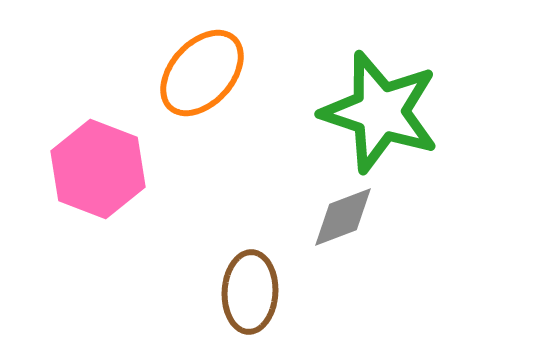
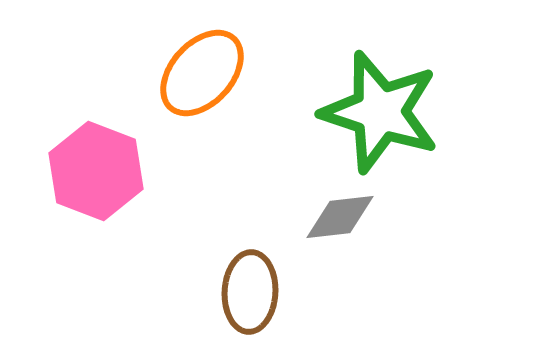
pink hexagon: moved 2 px left, 2 px down
gray diamond: moved 3 px left; rotated 14 degrees clockwise
